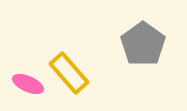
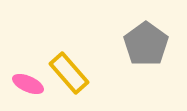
gray pentagon: moved 3 px right
